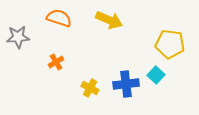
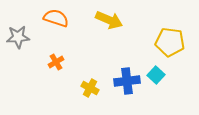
orange semicircle: moved 3 px left
yellow pentagon: moved 2 px up
blue cross: moved 1 px right, 3 px up
